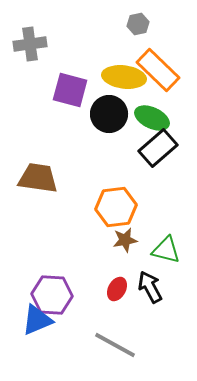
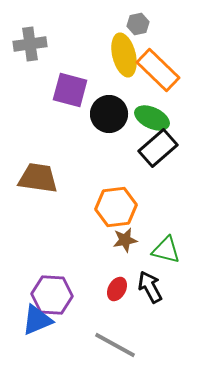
yellow ellipse: moved 22 px up; rotated 69 degrees clockwise
